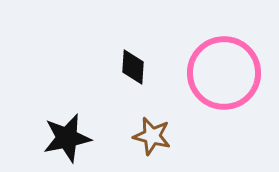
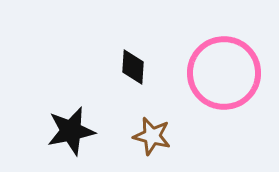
black star: moved 4 px right, 7 px up
